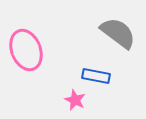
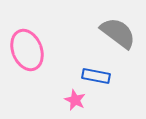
pink ellipse: moved 1 px right
